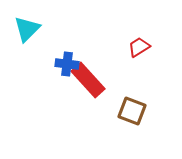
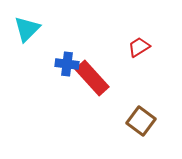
red rectangle: moved 4 px right, 2 px up
brown square: moved 9 px right, 10 px down; rotated 16 degrees clockwise
